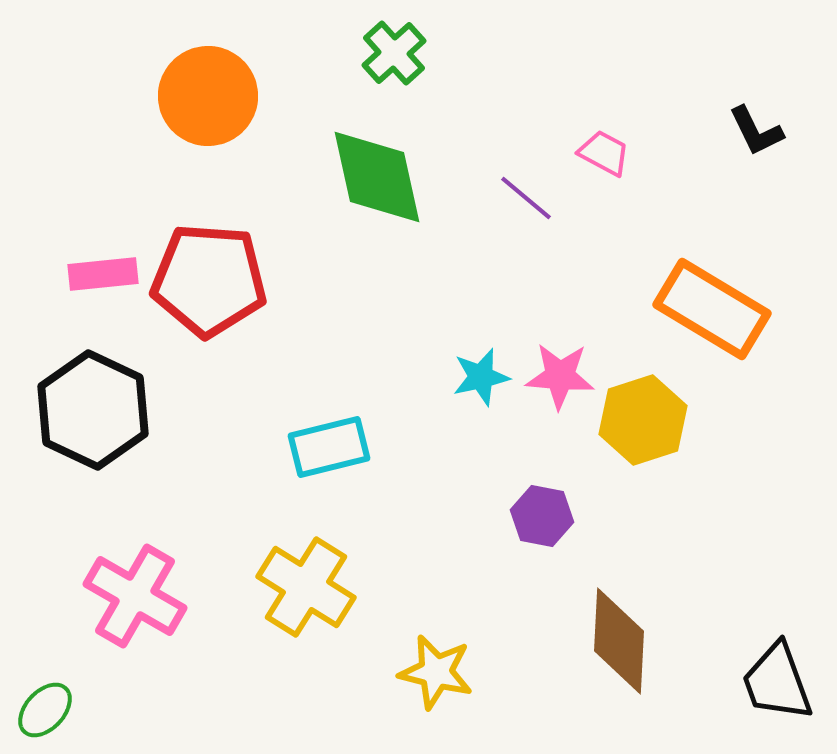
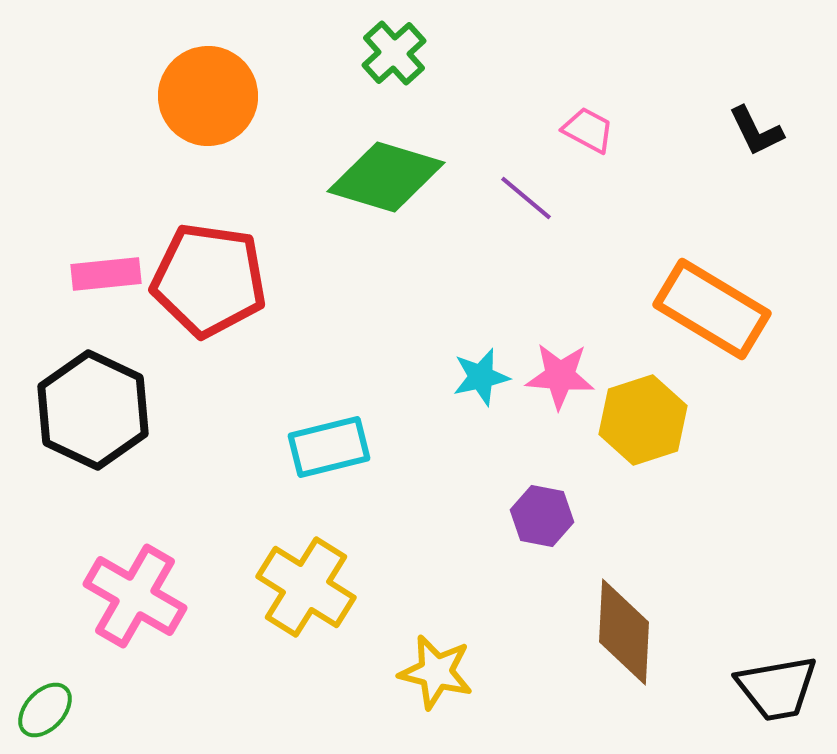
pink trapezoid: moved 16 px left, 23 px up
green diamond: moved 9 px right; rotated 61 degrees counterclockwise
pink rectangle: moved 3 px right
red pentagon: rotated 4 degrees clockwise
brown diamond: moved 5 px right, 9 px up
black trapezoid: moved 6 px down; rotated 80 degrees counterclockwise
